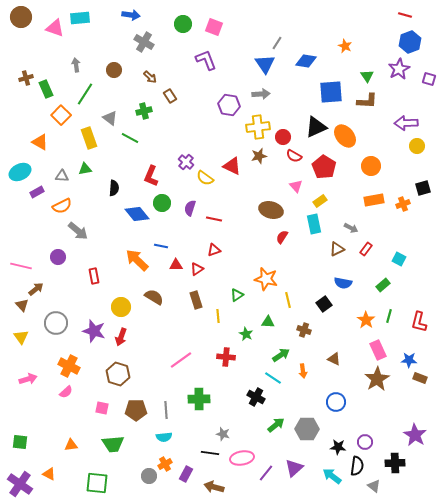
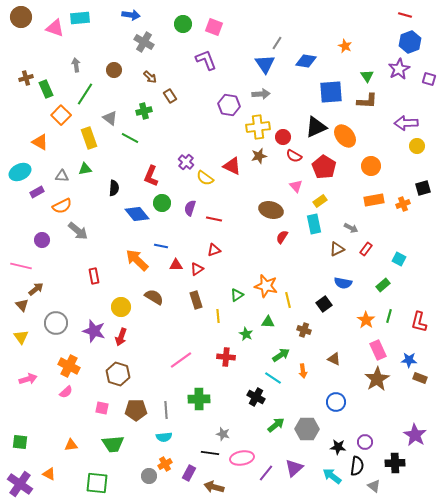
purple circle at (58, 257): moved 16 px left, 17 px up
orange star at (266, 279): moved 7 px down
purple rectangle at (186, 474): moved 3 px right, 1 px up
